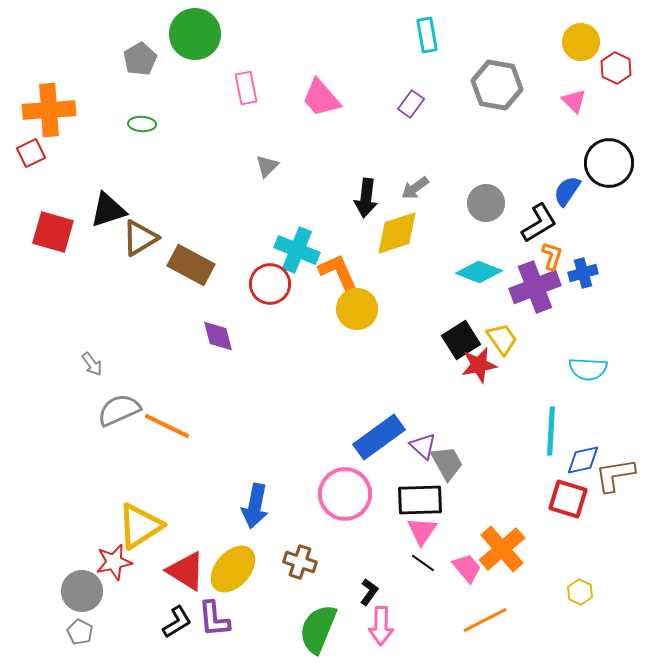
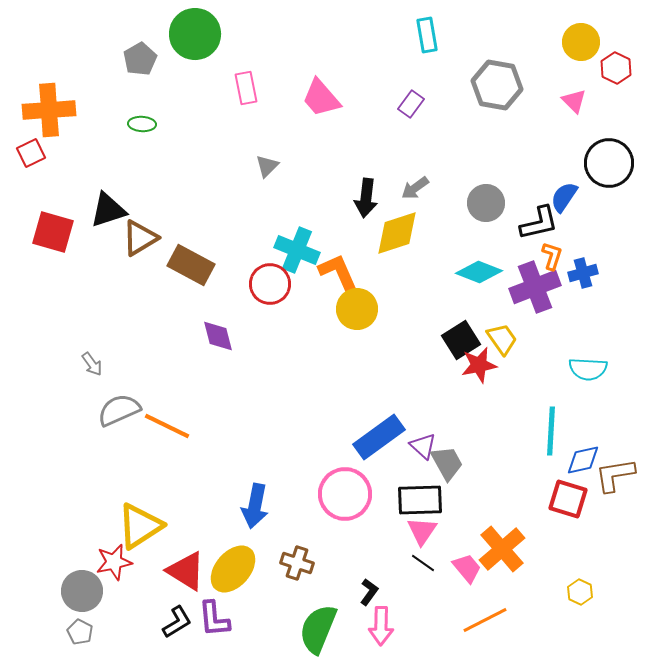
blue semicircle at (567, 191): moved 3 px left, 6 px down
black L-shape at (539, 223): rotated 18 degrees clockwise
brown cross at (300, 562): moved 3 px left, 1 px down
